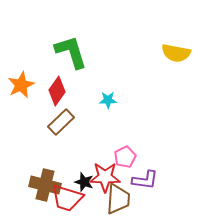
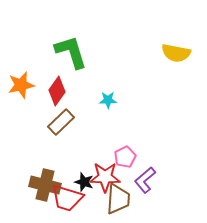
orange star: rotated 12 degrees clockwise
purple L-shape: rotated 132 degrees clockwise
